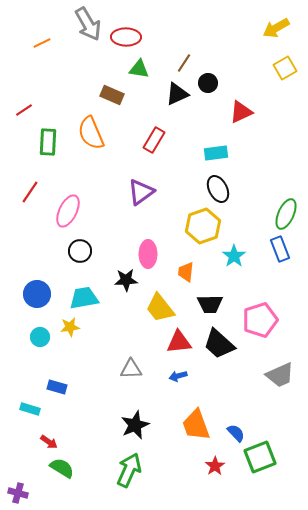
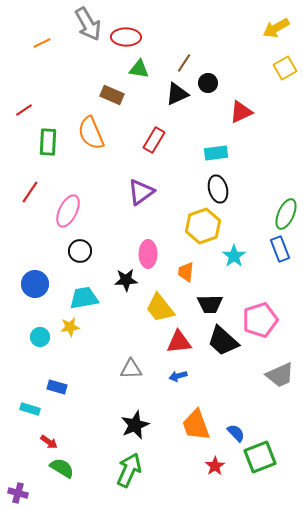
black ellipse at (218, 189): rotated 12 degrees clockwise
blue circle at (37, 294): moved 2 px left, 10 px up
black trapezoid at (219, 344): moved 4 px right, 3 px up
